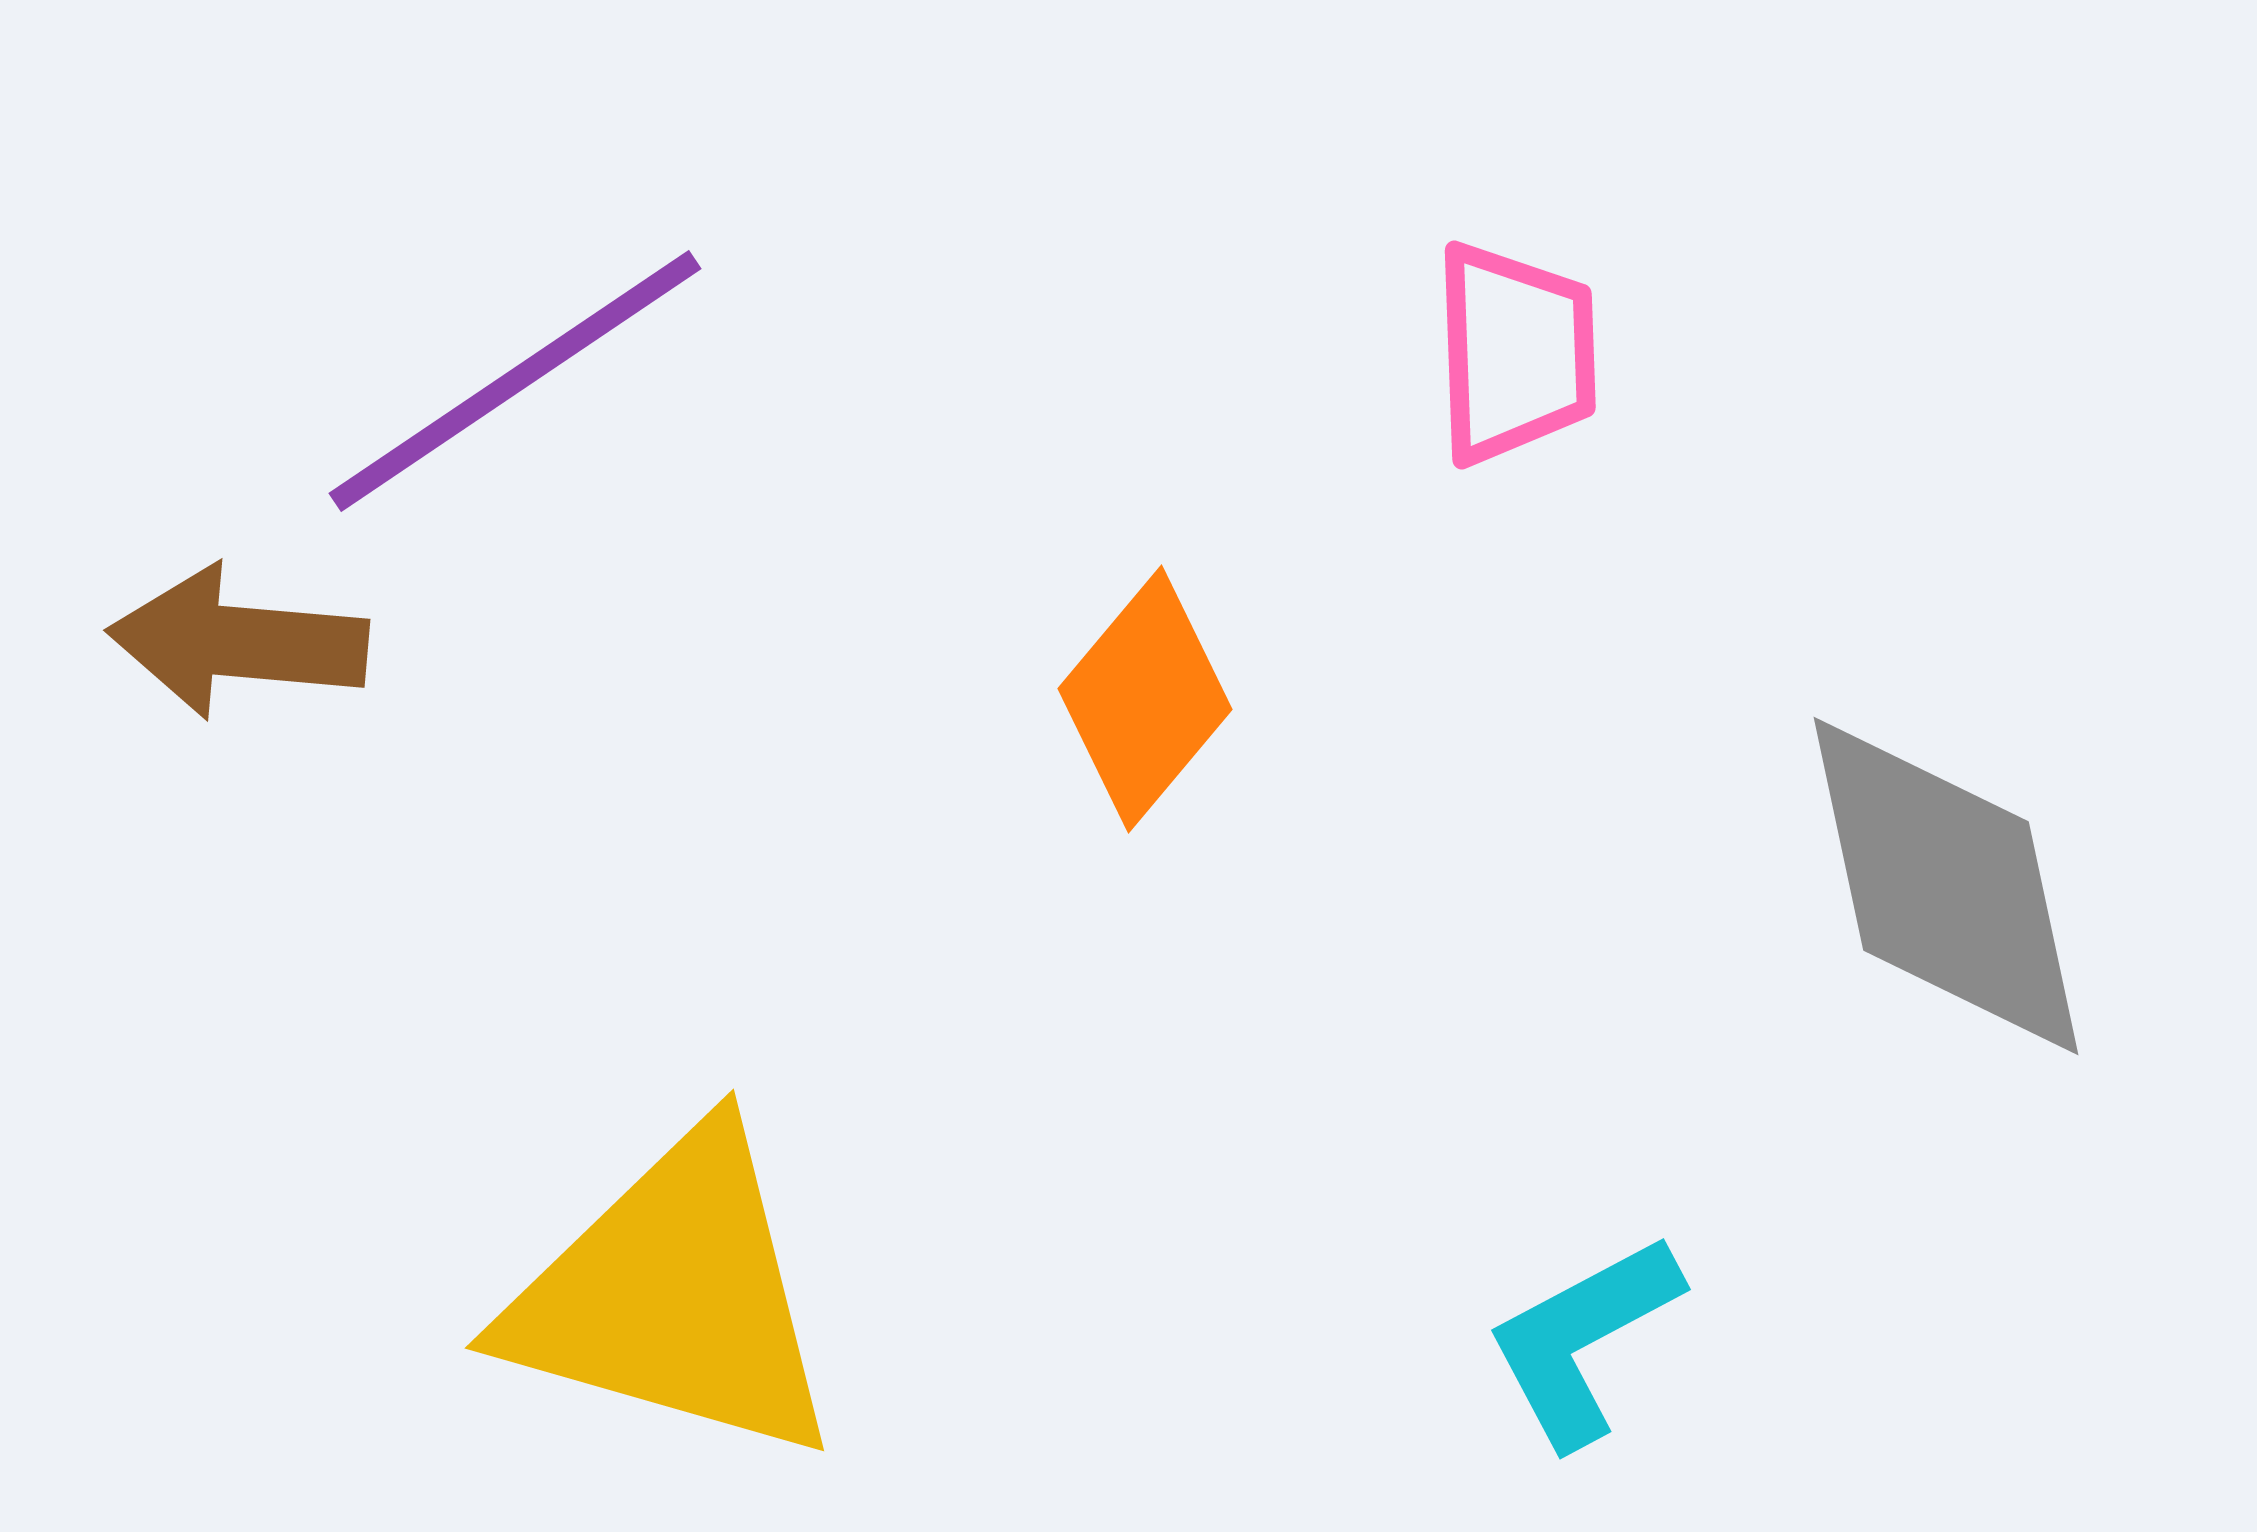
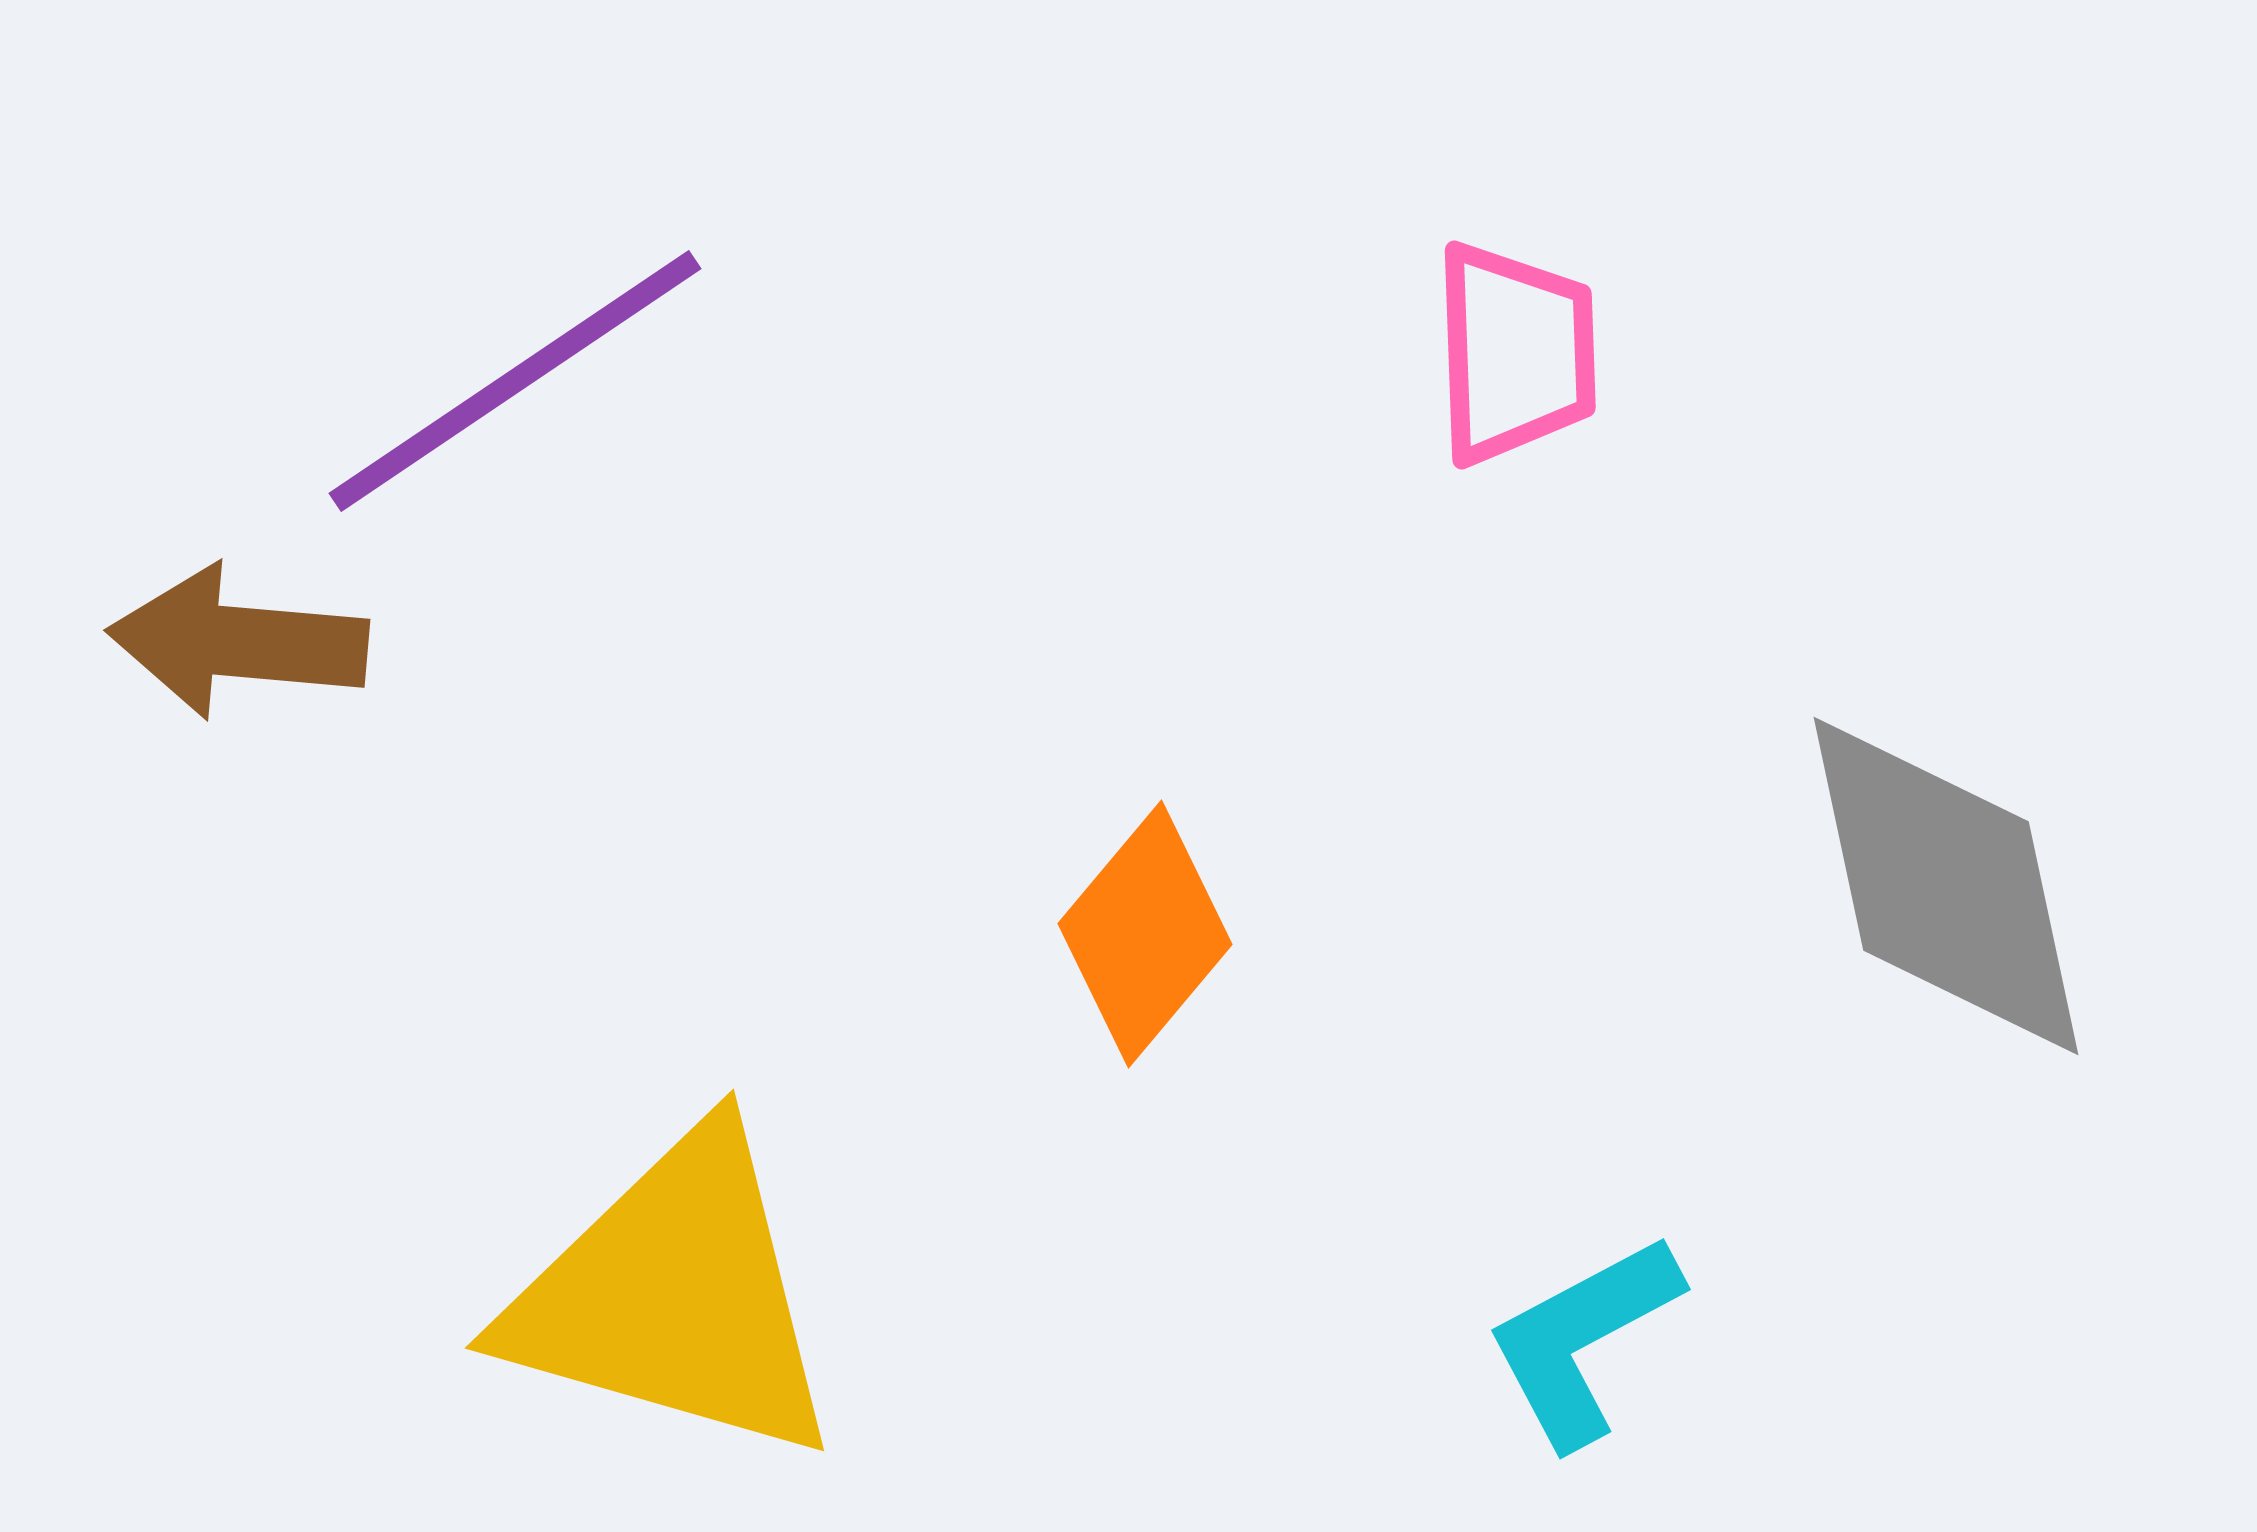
orange diamond: moved 235 px down
